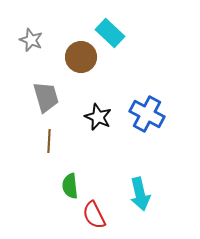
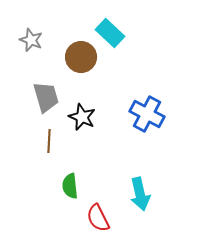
black star: moved 16 px left
red semicircle: moved 4 px right, 3 px down
